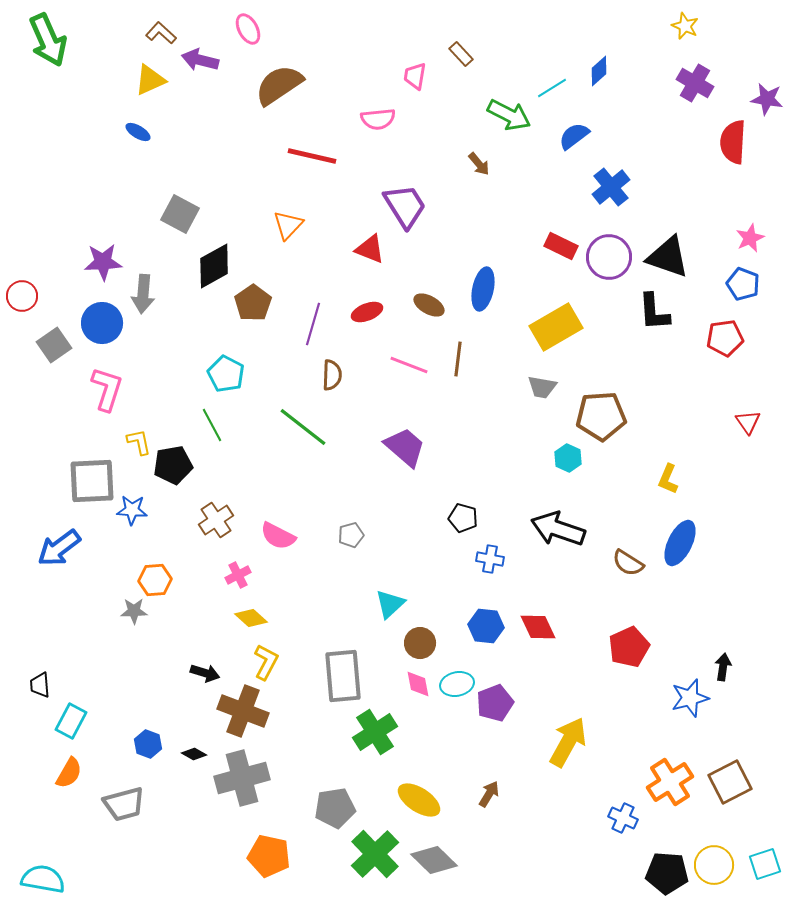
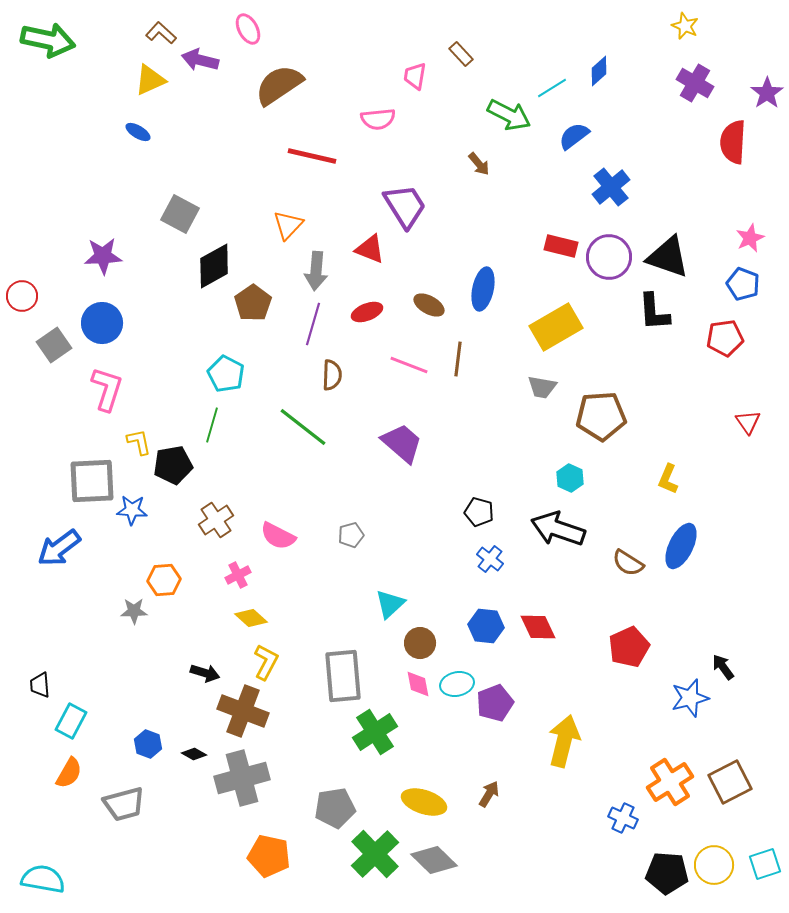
green arrow at (48, 40): rotated 54 degrees counterclockwise
purple star at (767, 99): moved 6 px up; rotated 28 degrees clockwise
red rectangle at (561, 246): rotated 12 degrees counterclockwise
purple star at (103, 262): moved 6 px up
gray arrow at (143, 294): moved 173 px right, 23 px up
green line at (212, 425): rotated 44 degrees clockwise
purple trapezoid at (405, 447): moved 3 px left, 4 px up
cyan hexagon at (568, 458): moved 2 px right, 20 px down
black pentagon at (463, 518): moved 16 px right, 6 px up
blue ellipse at (680, 543): moved 1 px right, 3 px down
blue cross at (490, 559): rotated 28 degrees clockwise
orange hexagon at (155, 580): moved 9 px right
black arrow at (723, 667): rotated 44 degrees counterclockwise
yellow arrow at (568, 742): moved 4 px left, 1 px up; rotated 15 degrees counterclockwise
yellow ellipse at (419, 800): moved 5 px right, 2 px down; rotated 15 degrees counterclockwise
